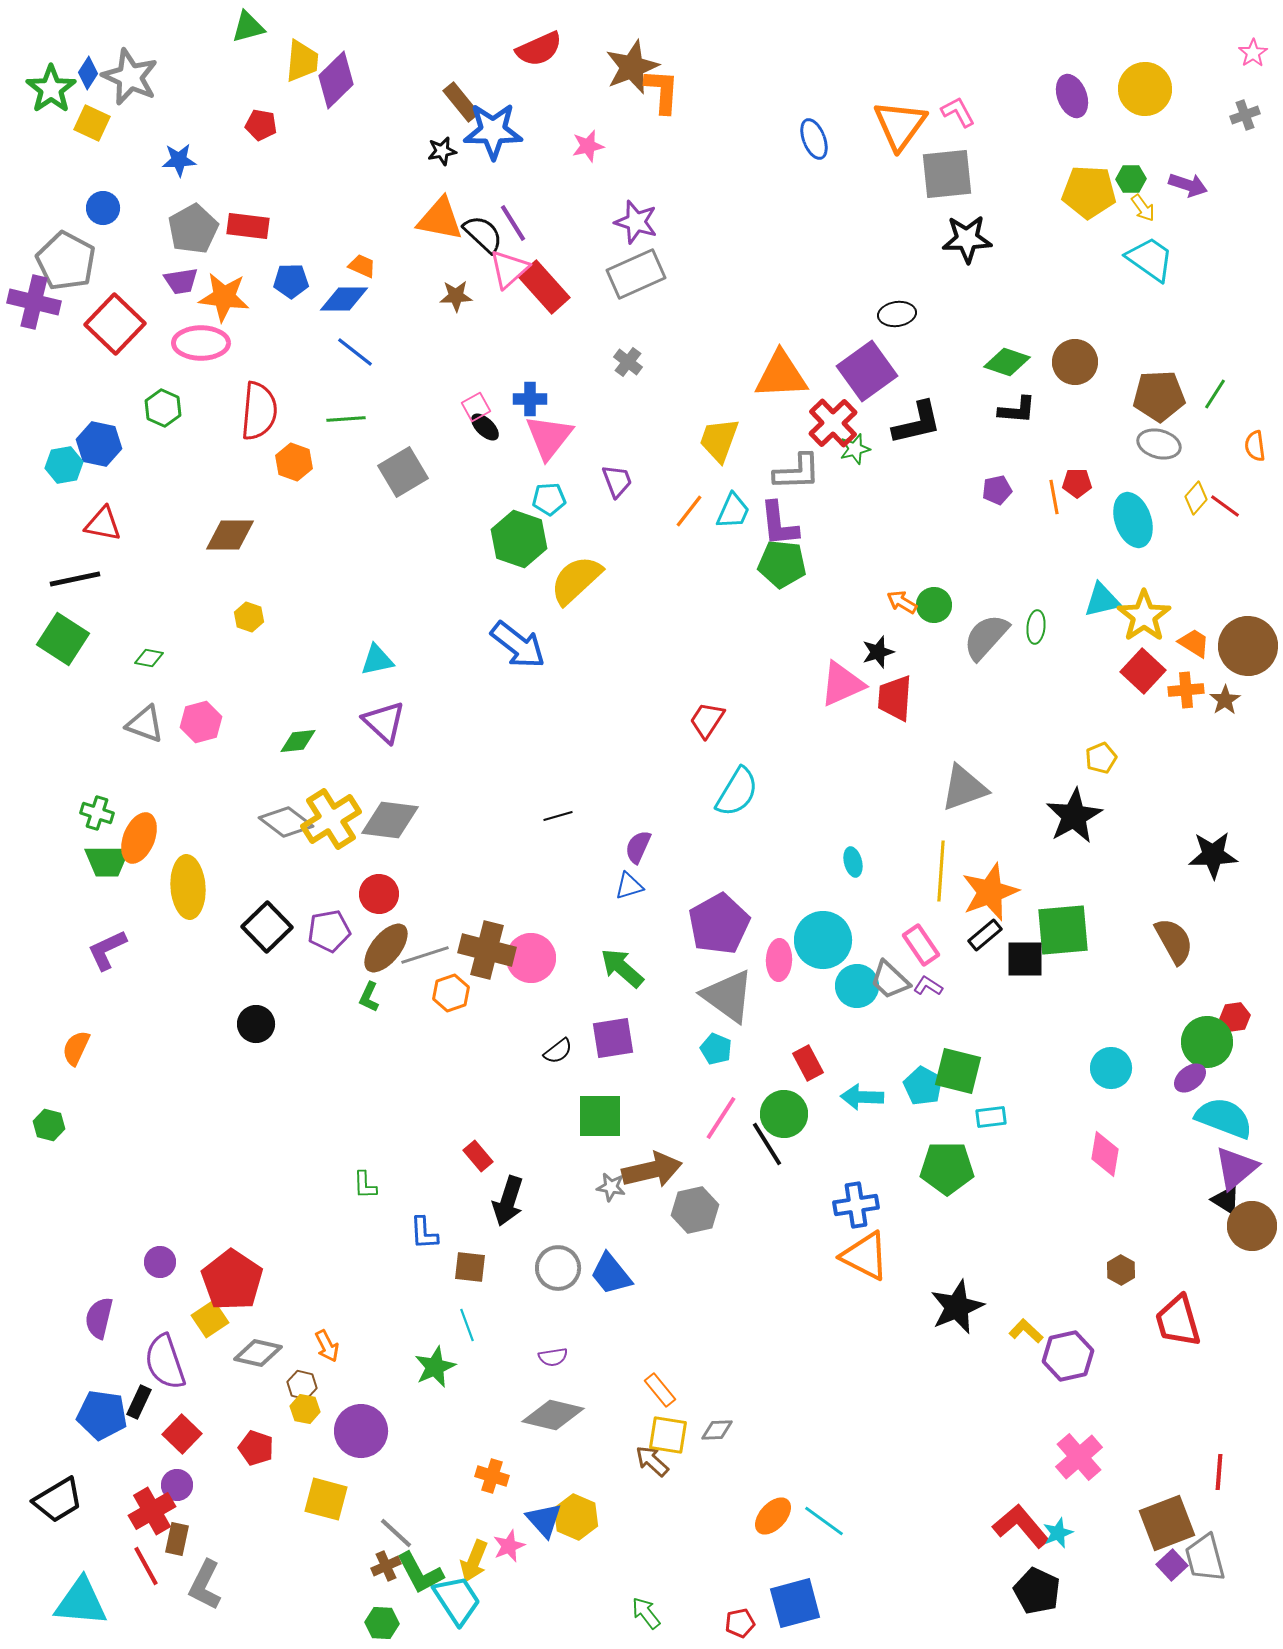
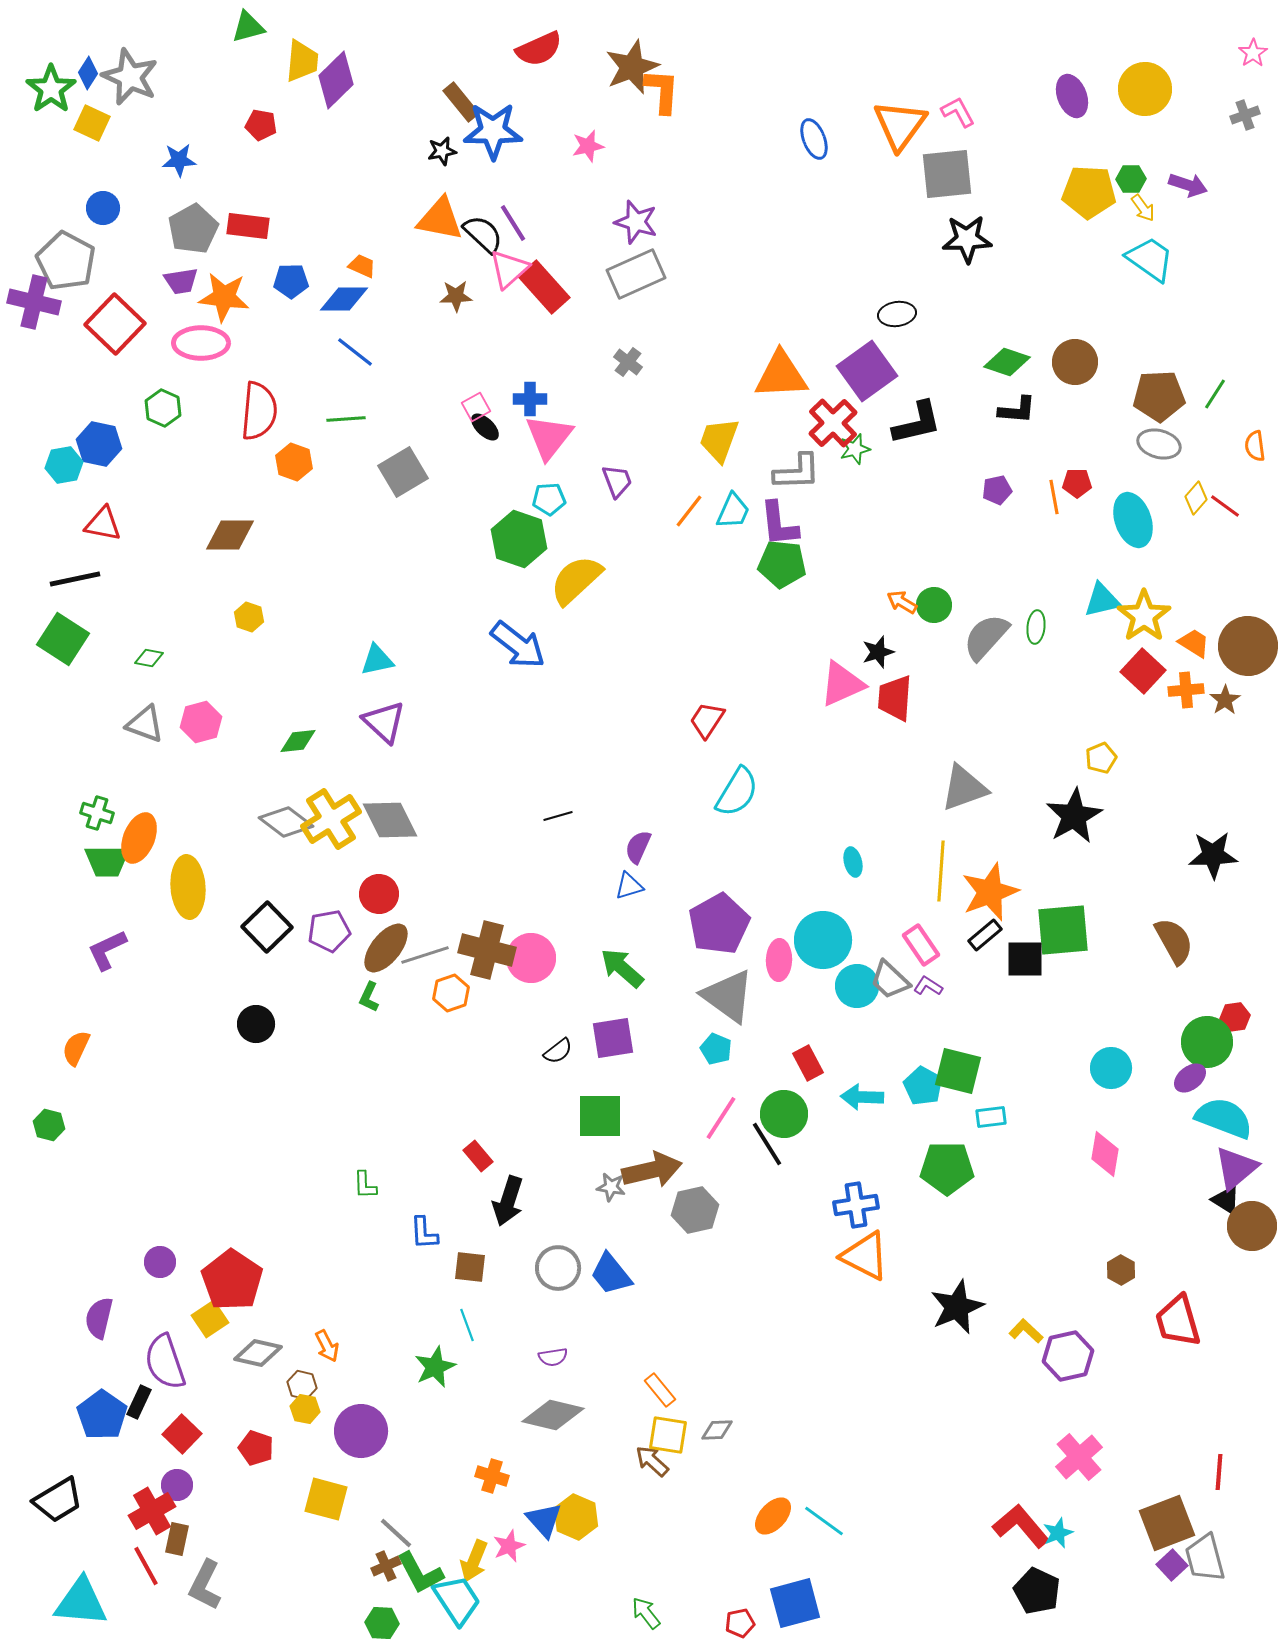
gray diamond at (390, 820): rotated 56 degrees clockwise
blue pentagon at (102, 1415): rotated 27 degrees clockwise
